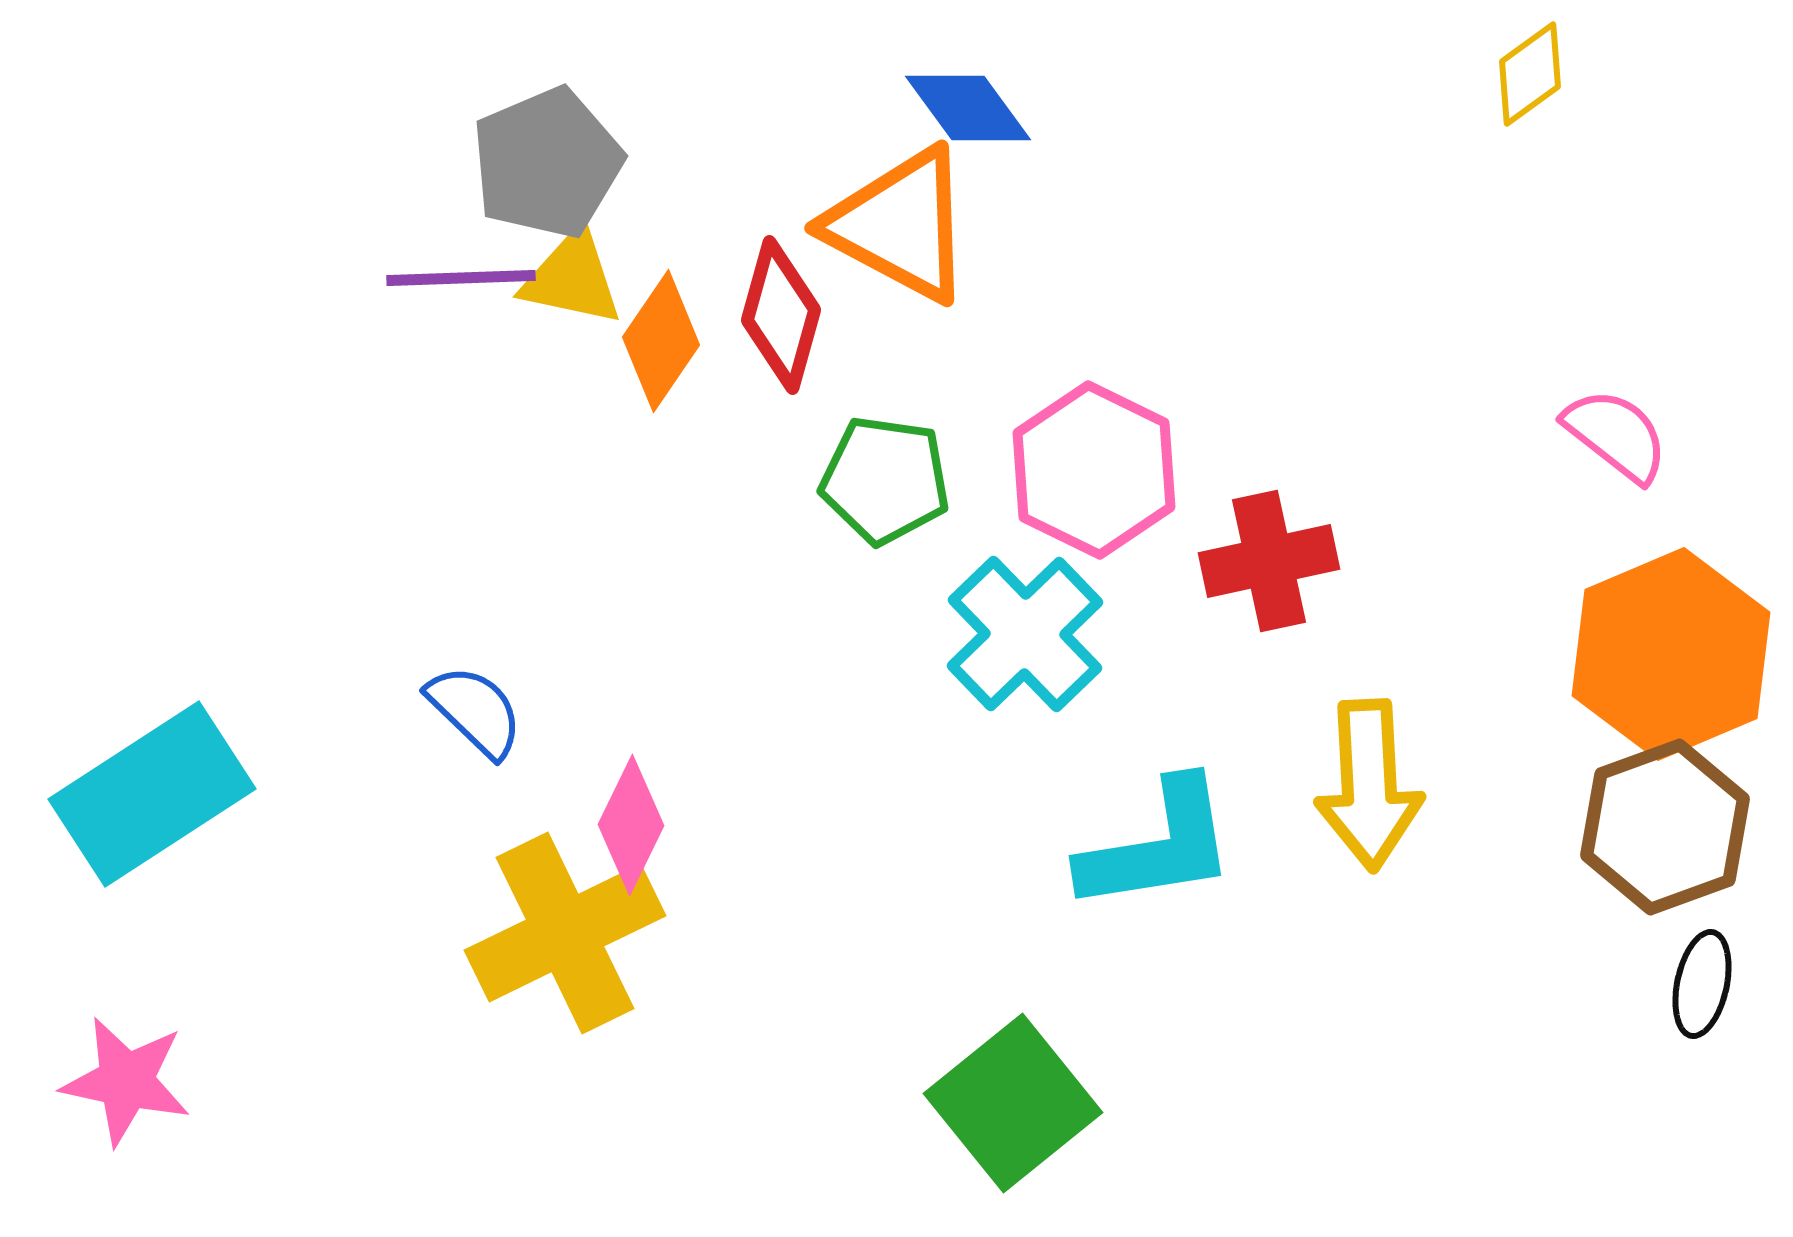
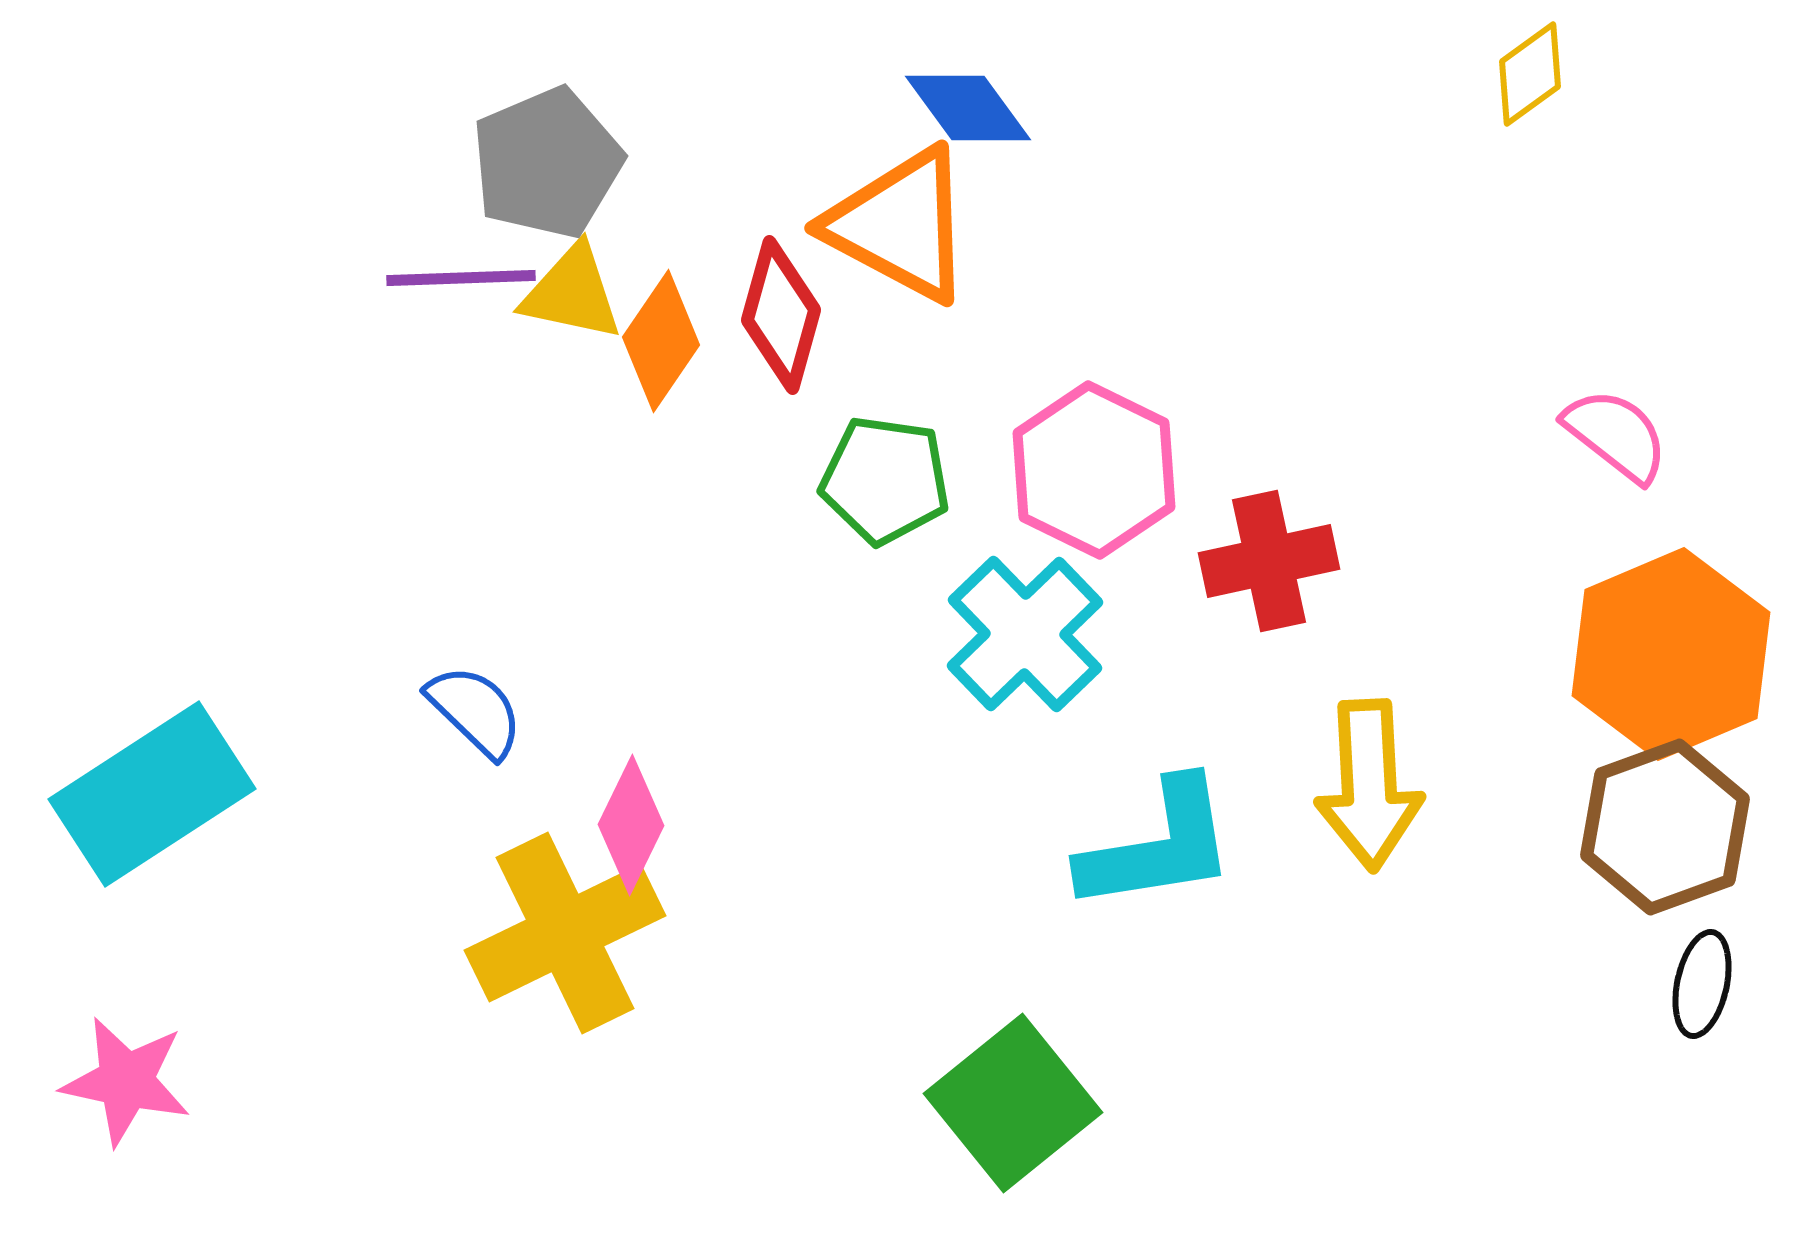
yellow triangle: moved 15 px down
